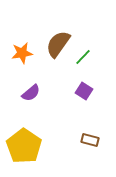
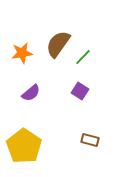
purple square: moved 4 px left
